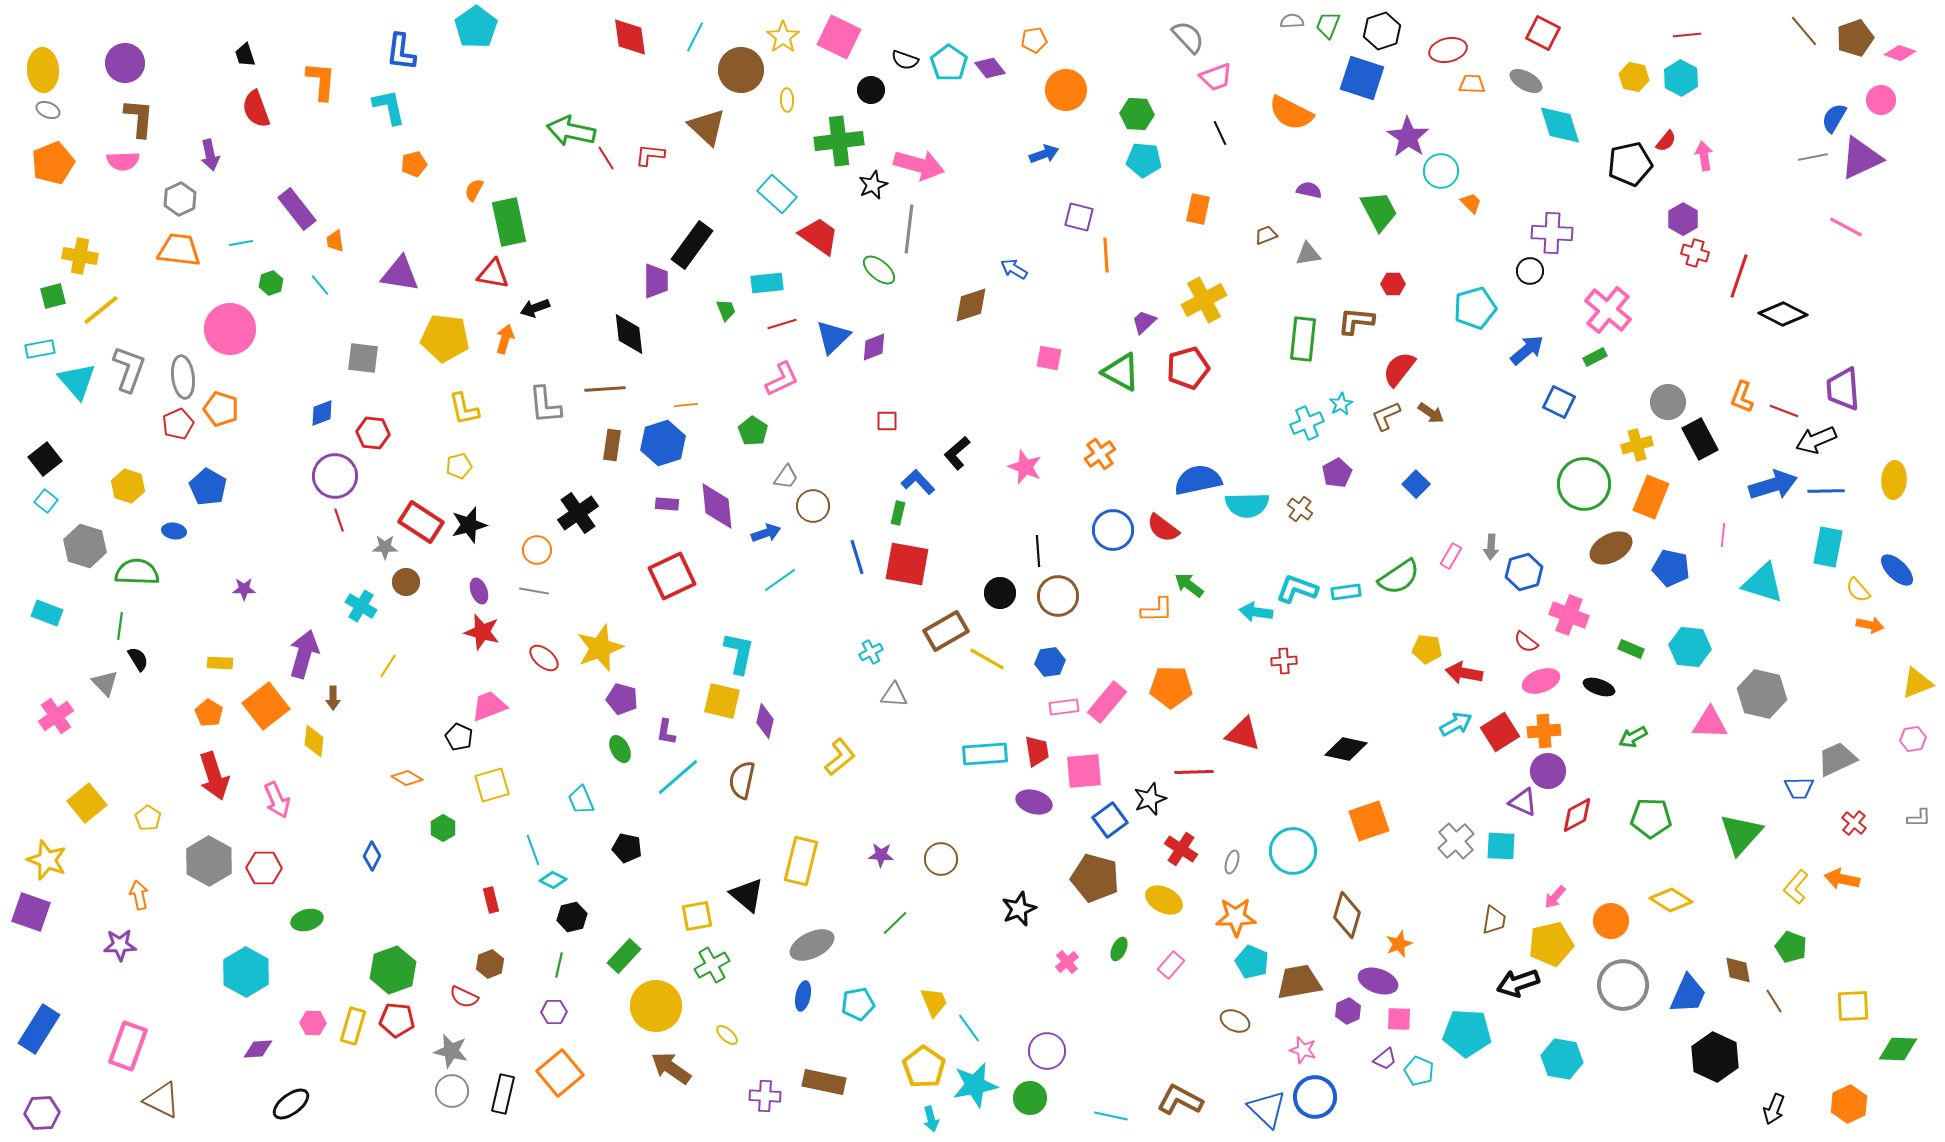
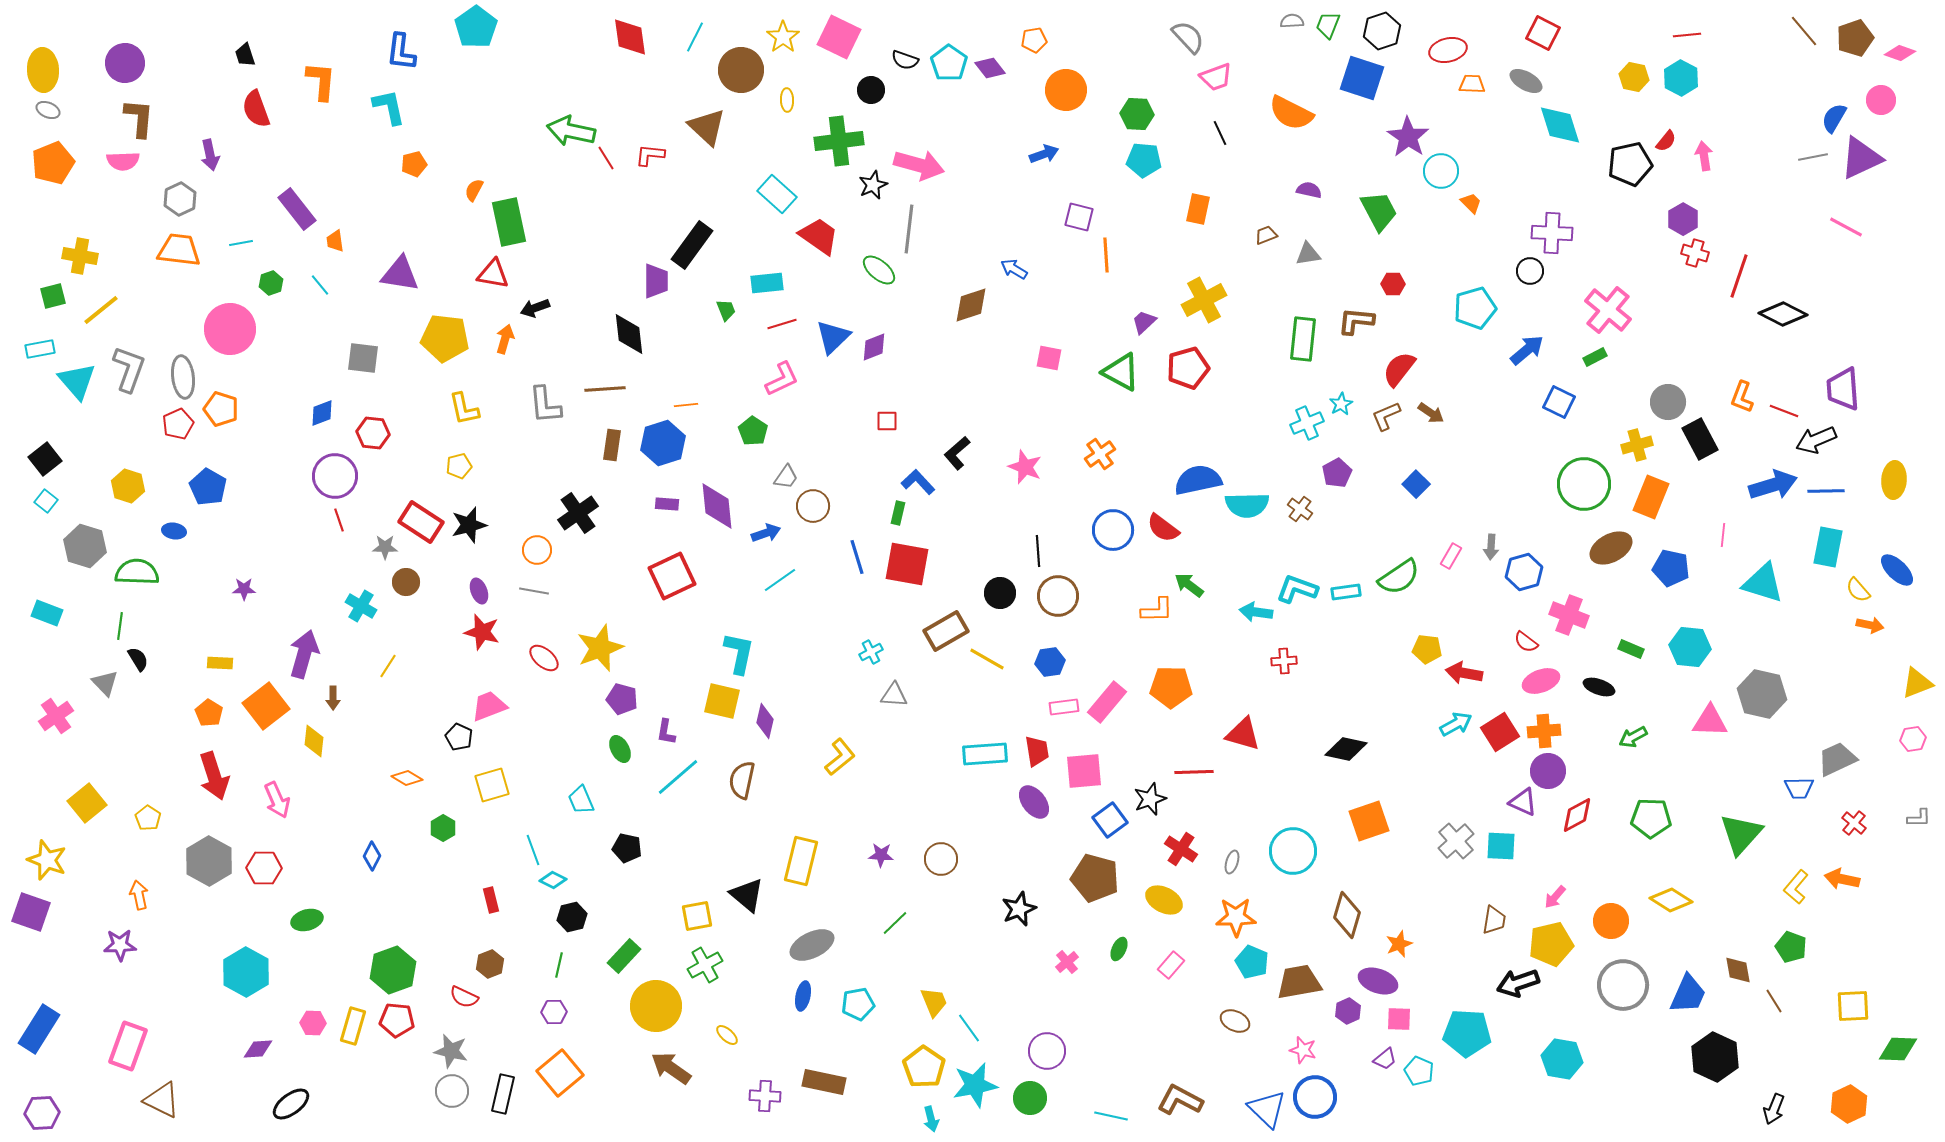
pink triangle at (1710, 723): moved 2 px up
purple ellipse at (1034, 802): rotated 36 degrees clockwise
green cross at (712, 965): moved 7 px left
